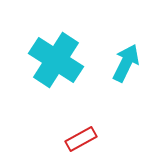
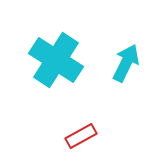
red rectangle: moved 3 px up
